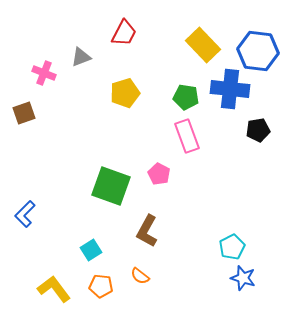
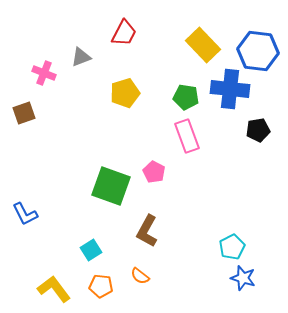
pink pentagon: moved 5 px left, 2 px up
blue L-shape: rotated 72 degrees counterclockwise
